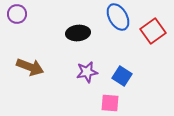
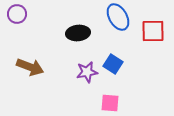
red square: rotated 35 degrees clockwise
blue square: moved 9 px left, 12 px up
